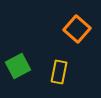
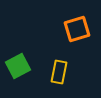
orange square: rotated 32 degrees clockwise
